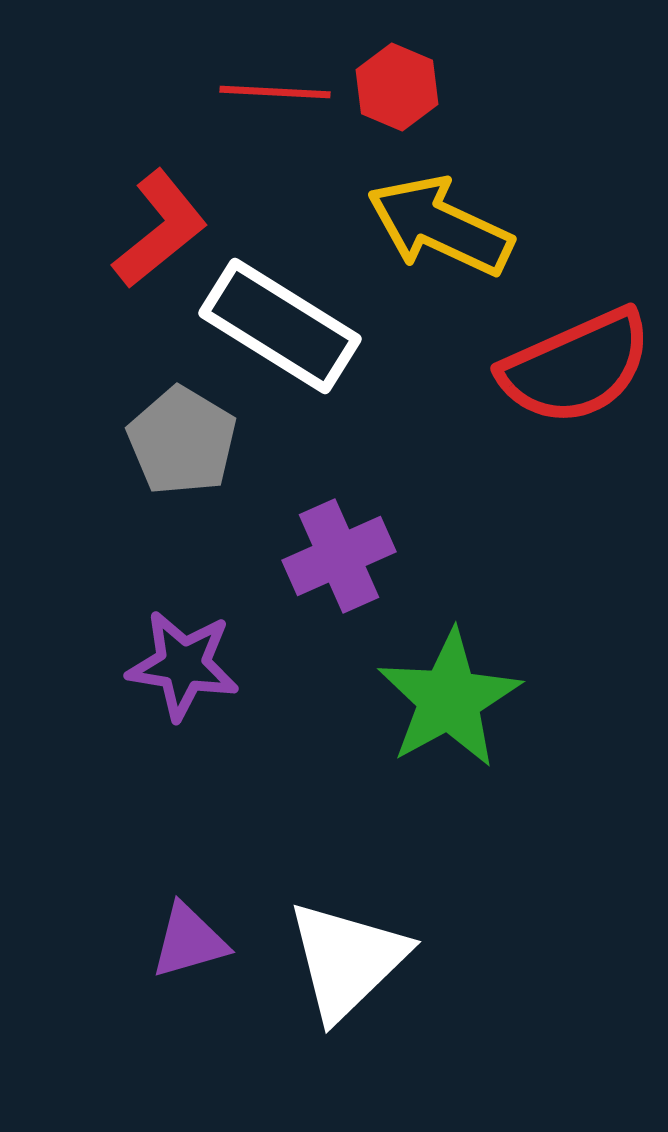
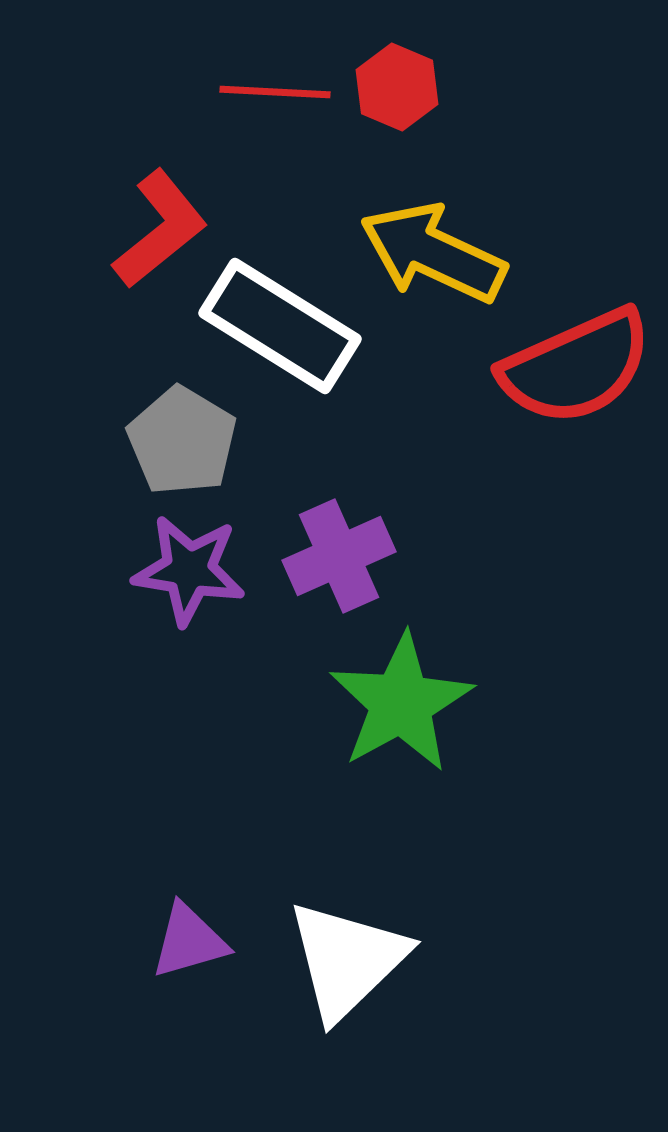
yellow arrow: moved 7 px left, 27 px down
purple star: moved 6 px right, 95 px up
green star: moved 48 px left, 4 px down
